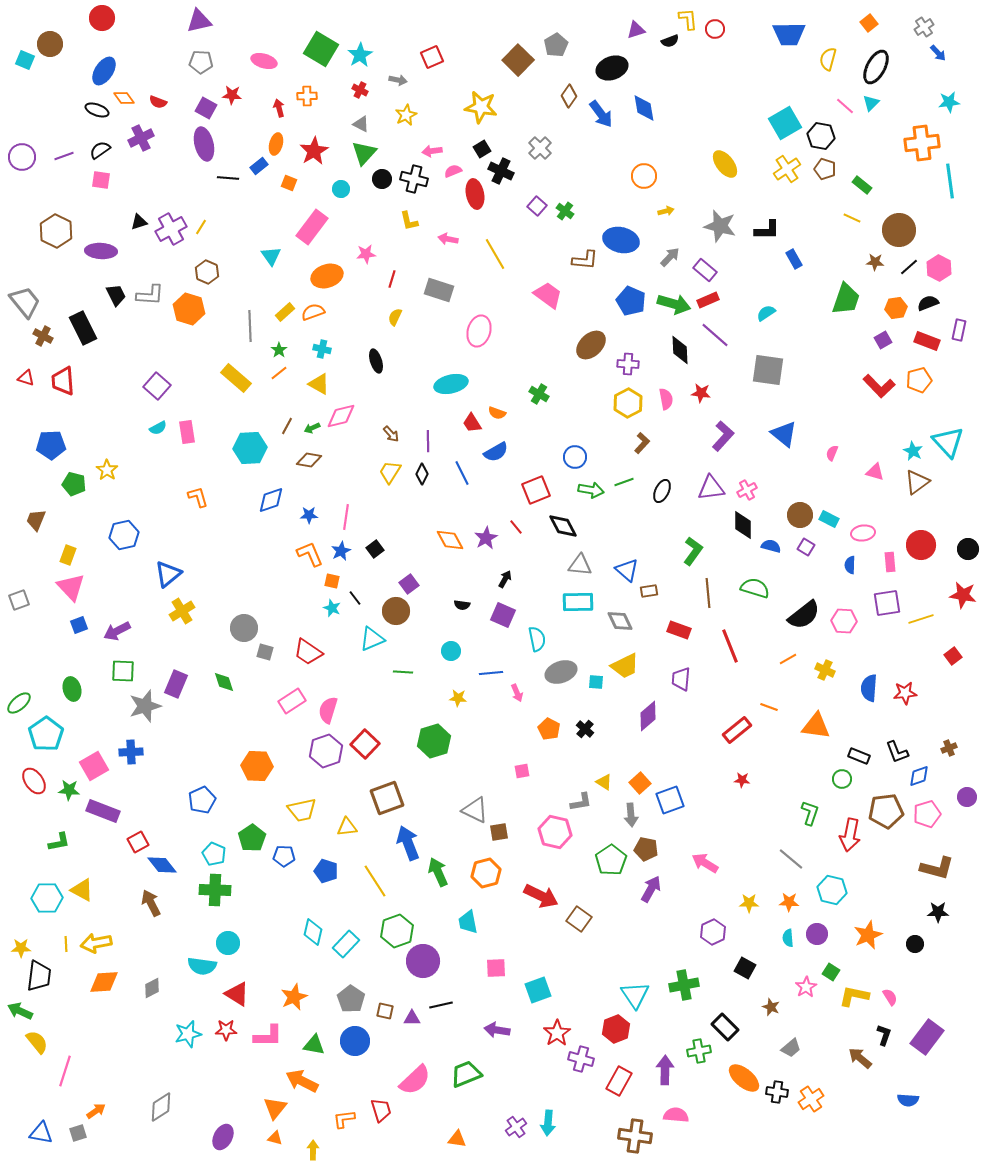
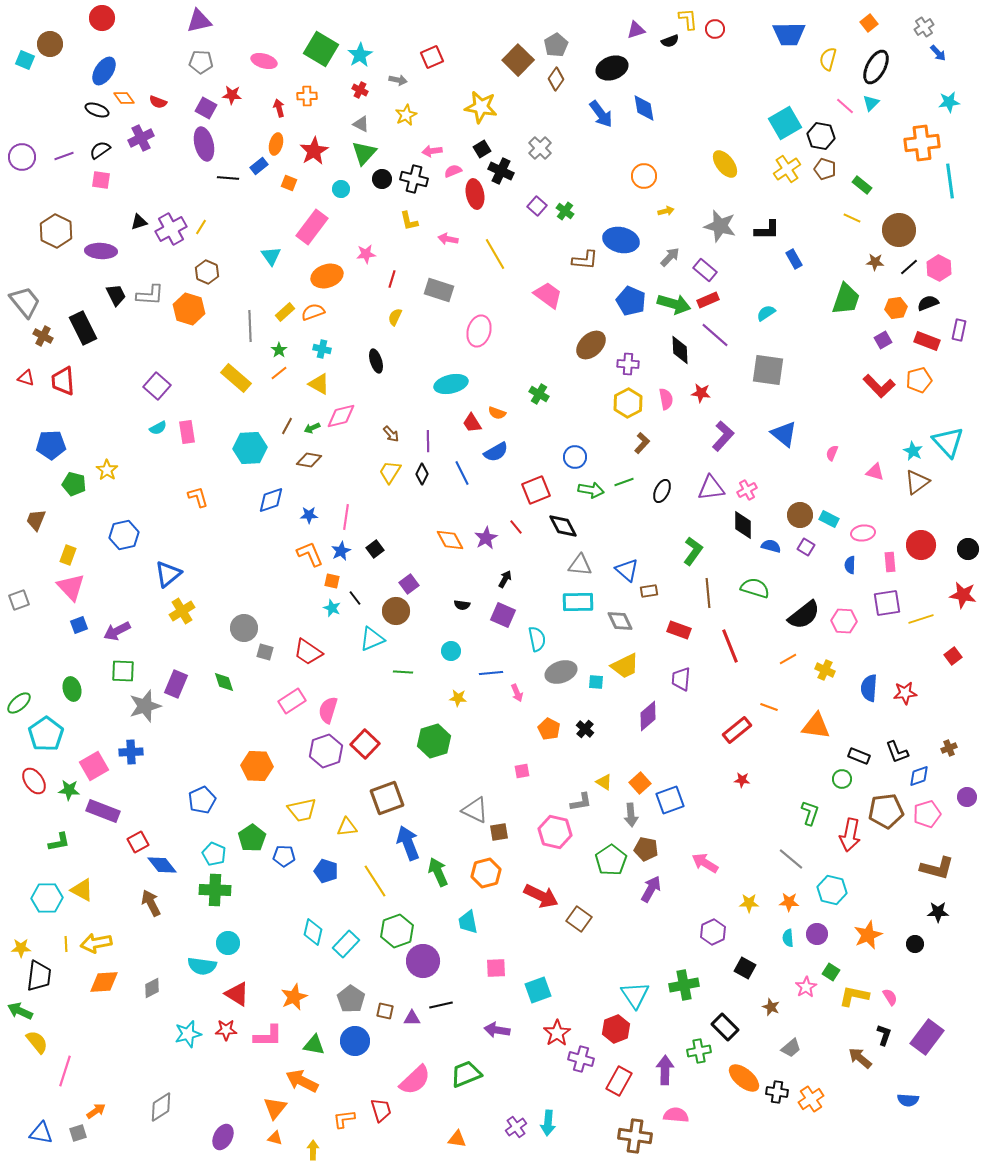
brown diamond at (569, 96): moved 13 px left, 17 px up
